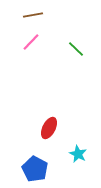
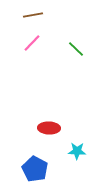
pink line: moved 1 px right, 1 px down
red ellipse: rotated 65 degrees clockwise
cyan star: moved 1 px left, 3 px up; rotated 24 degrees counterclockwise
